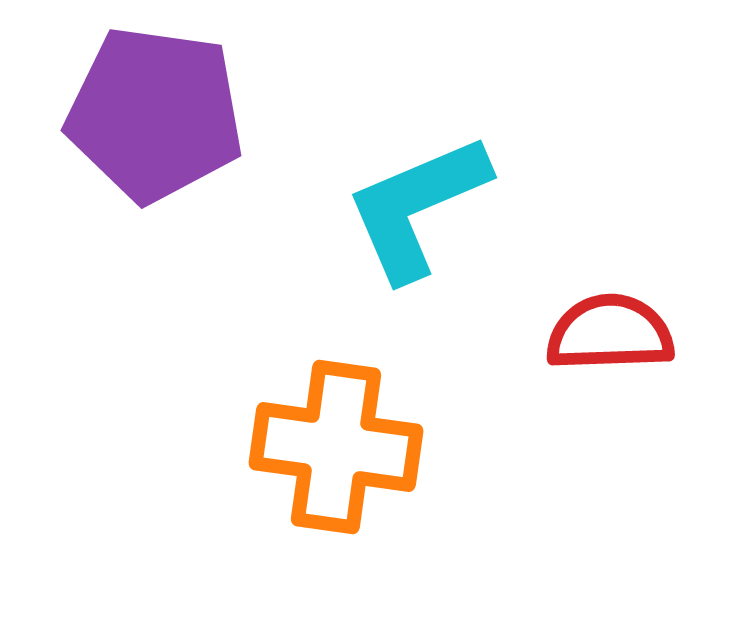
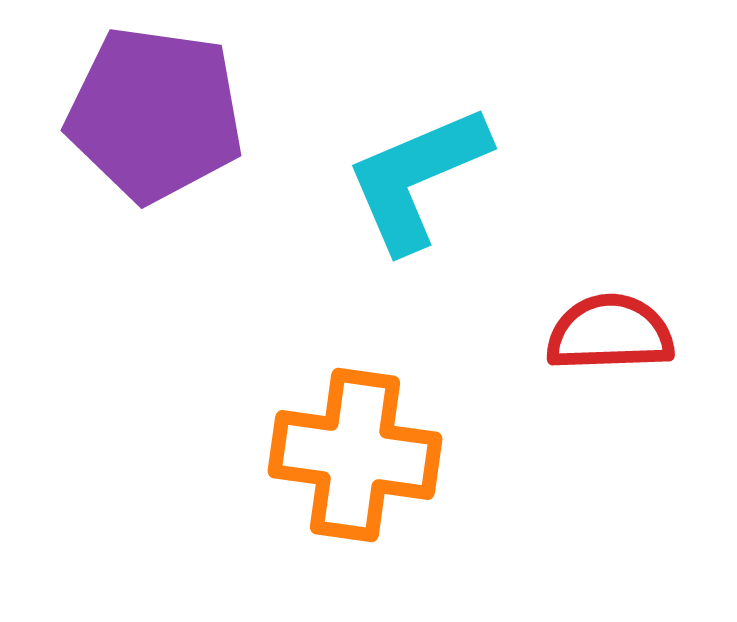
cyan L-shape: moved 29 px up
orange cross: moved 19 px right, 8 px down
